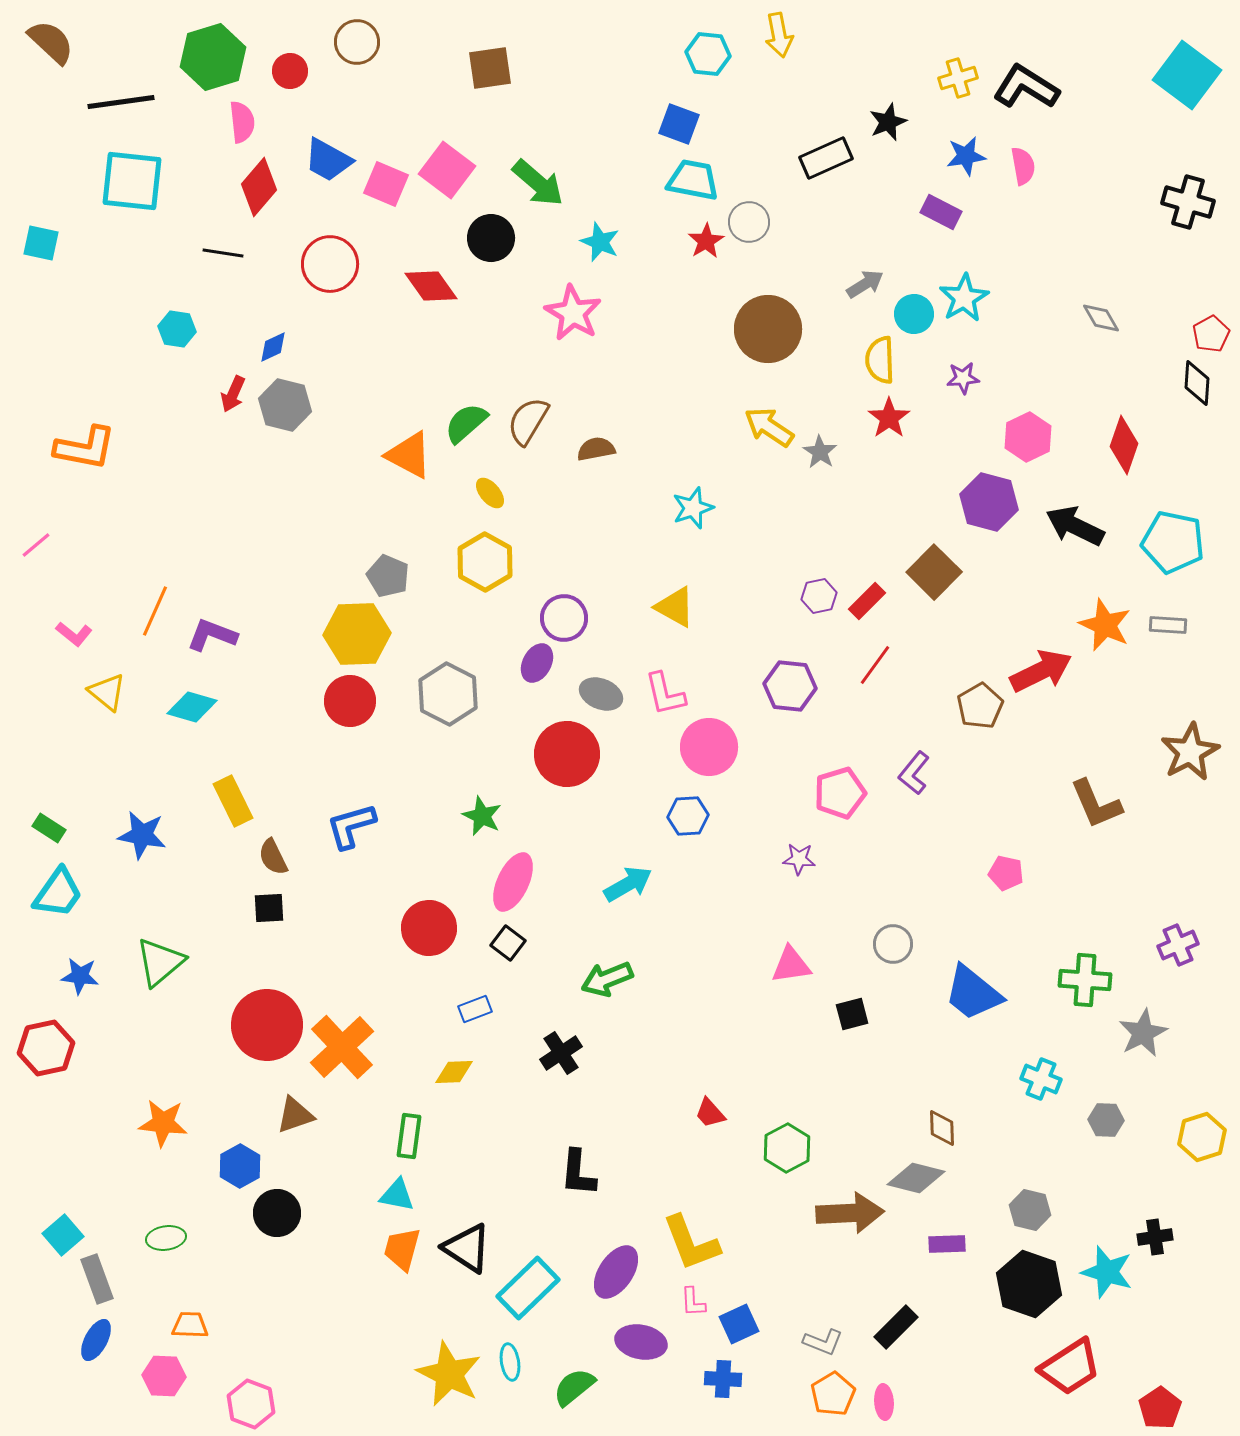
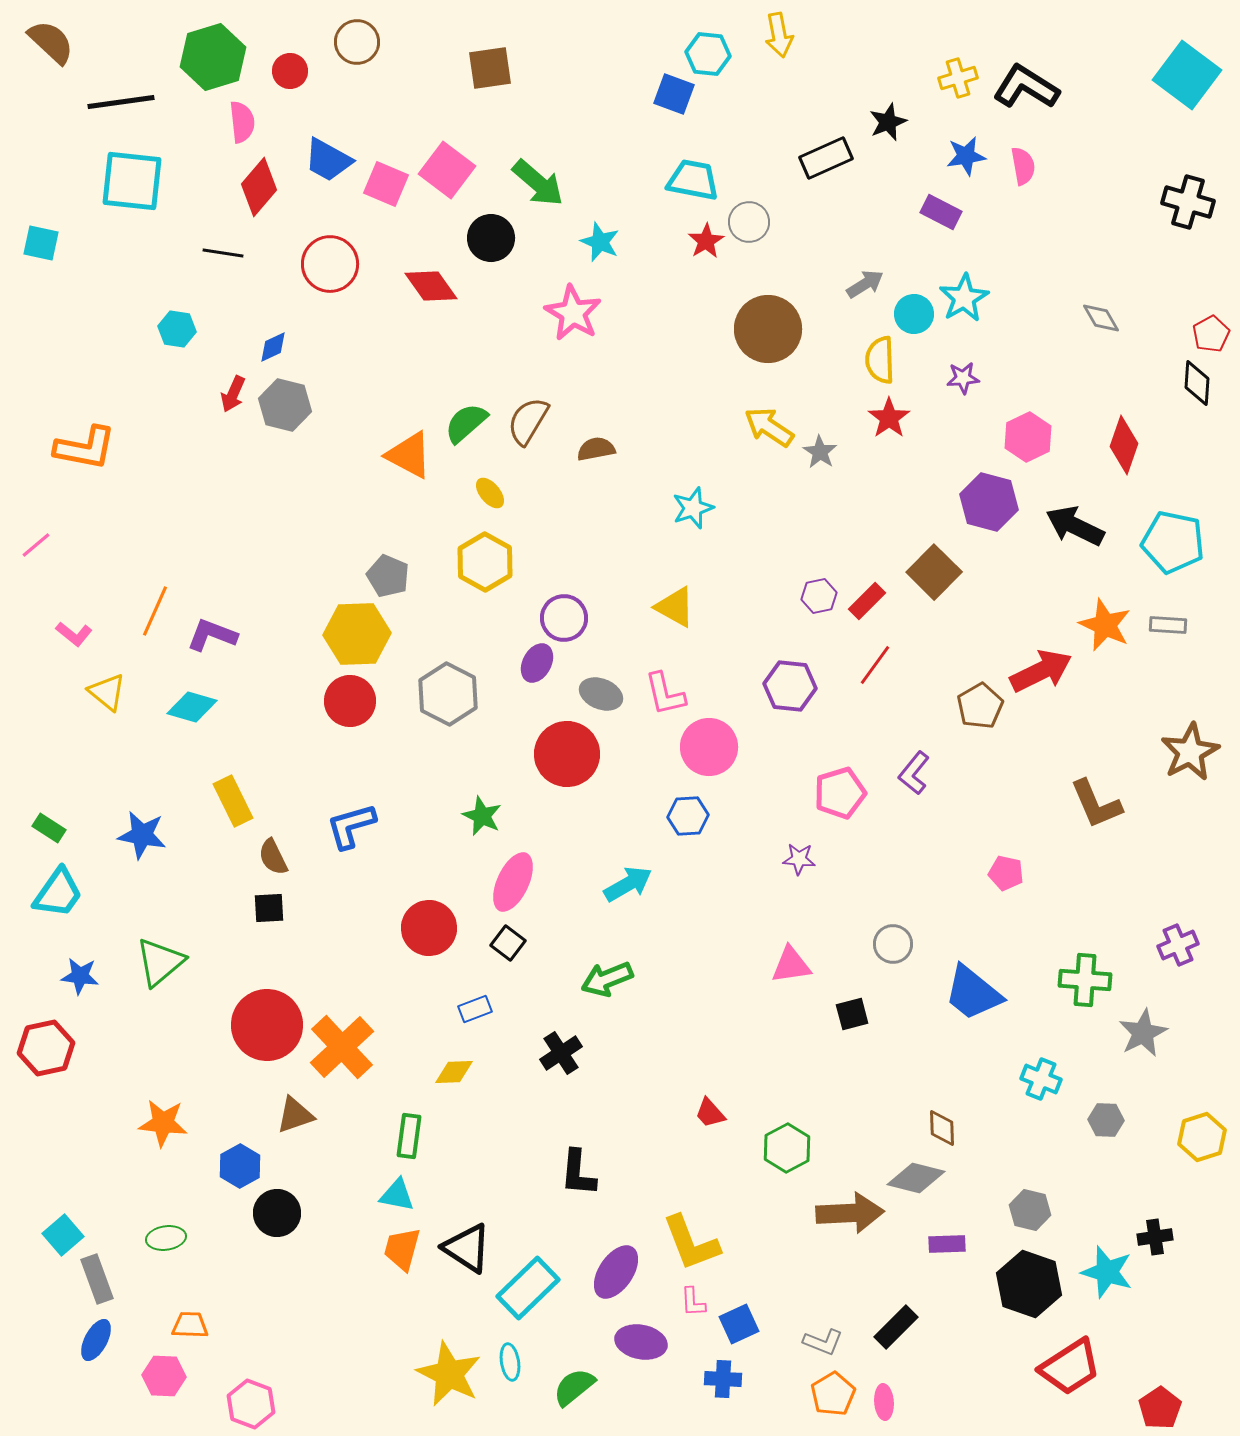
blue square at (679, 124): moved 5 px left, 30 px up
